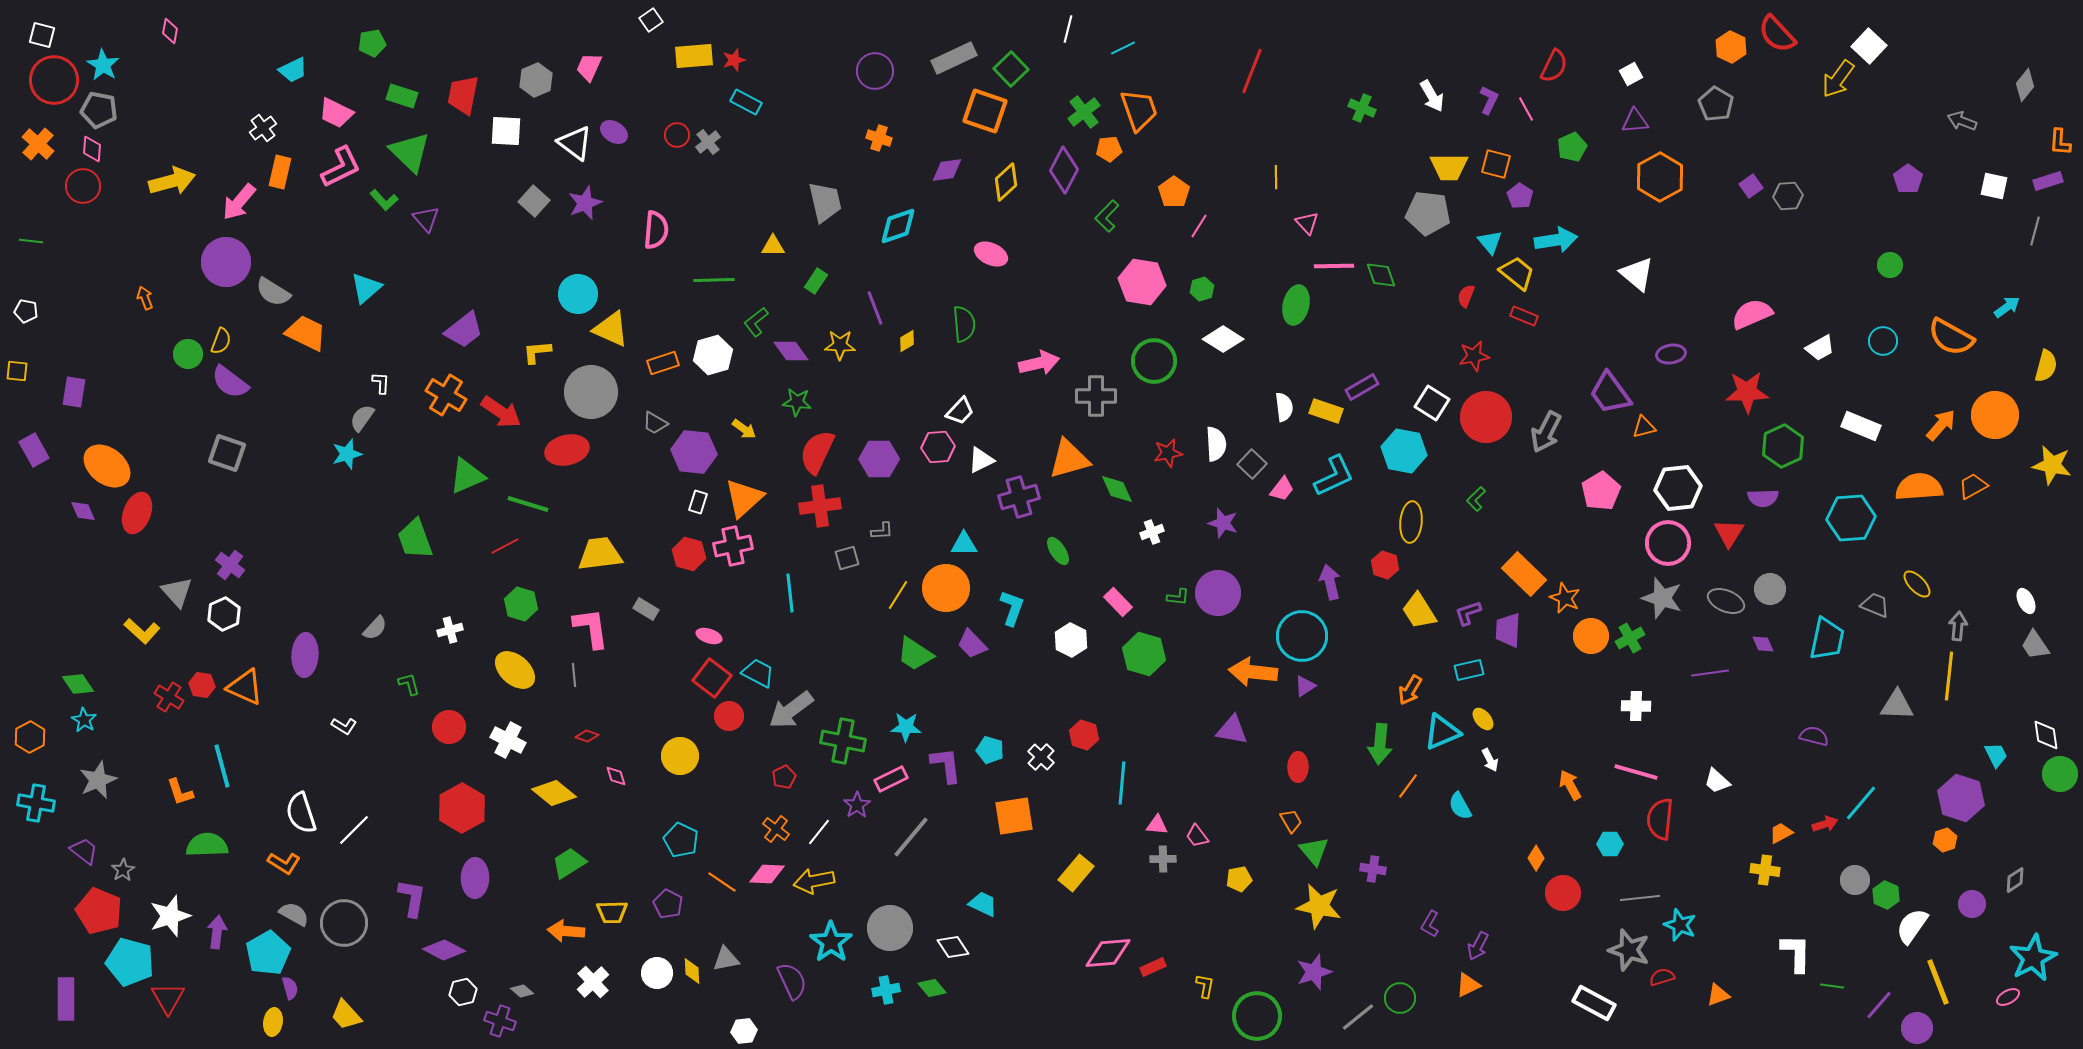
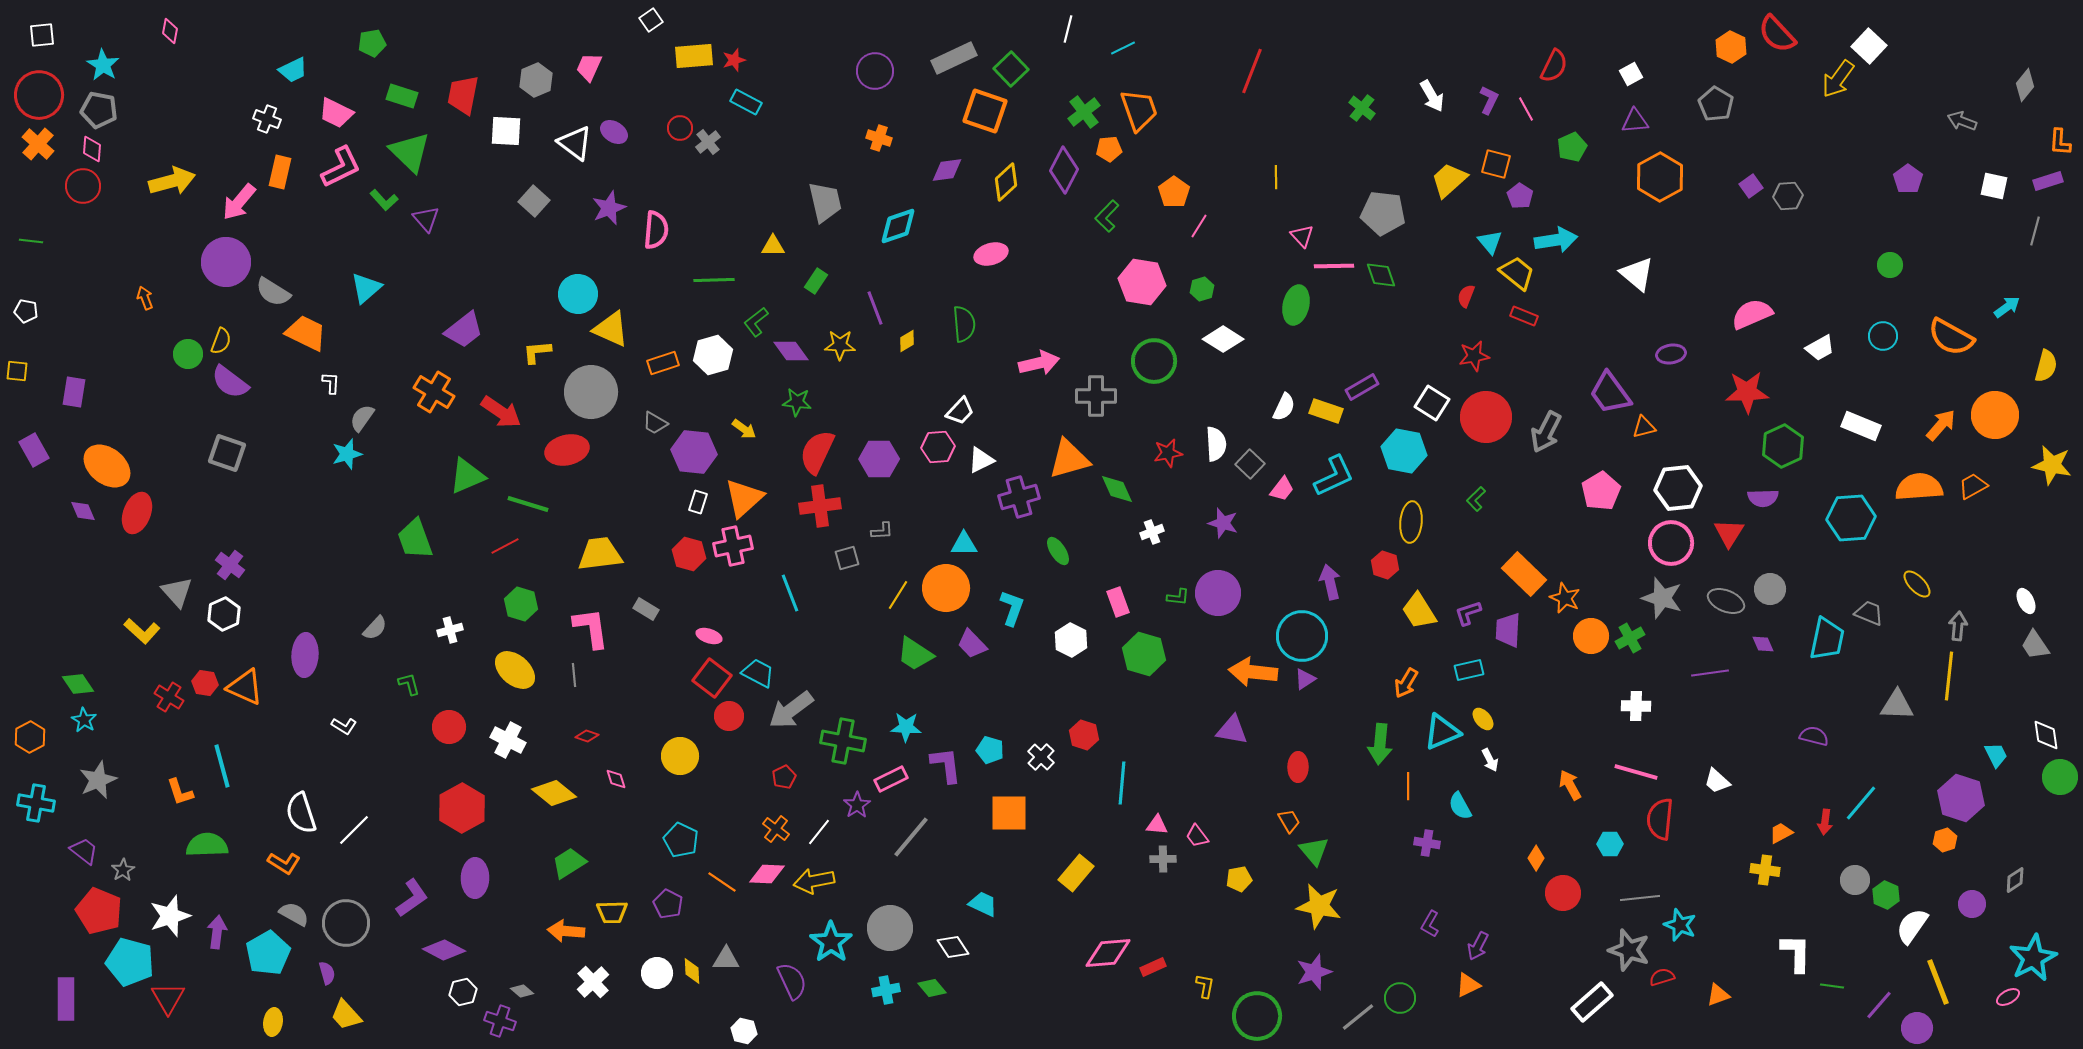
white square at (42, 35): rotated 20 degrees counterclockwise
red circle at (54, 80): moved 15 px left, 15 px down
green cross at (1362, 108): rotated 16 degrees clockwise
white cross at (263, 128): moved 4 px right, 9 px up; rotated 32 degrees counterclockwise
red circle at (677, 135): moved 3 px right, 7 px up
yellow trapezoid at (1449, 167): moved 13 px down; rotated 138 degrees clockwise
purple star at (585, 203): moved 24 px right, 5 px down
gray pentagon at (1428, 213): moved 45 px left
pink triangle at (1307, 223): moved 5 px left, 13 px down
pink ellipse at (991, 254): rotated 40 degrees counterclockwise
cyan circle at (1883, 341): moved 5 px up
white L-shape at (381, 383): moved 50 px left
orange cross at (446, 395): moved 12 px left, 3 px up
white semicircle at (1284, 407): rotated 32 degrees clockwise
gray square at (1252, 464): moved 2 px left
pink circle at (1668, 543): moved 3 px right
cyan line at (790, 593): rotated 15 degrees counterclockwise
pink rectangle at (1118, 602): rotated 24 degrees clockwise
gray trapezoid at (1875, 605): moved 6 px left, 8 px down
red hexagon at (202, 685): moved 3 px right, 2 px up
purple triangle at (1305, 686): moved 7 px up
orange arrow at (1410, 690): moved 4 px left, 7 px up
green circle at (2060, 774): moved 3 px down
pink diamond at (616, 776): moved 3 px down
orange line at (1408, 786): rotated 36 degrees counterclockwise
orange square at (1014, 816): moved 5 px left, 3 px up; rotated 9 degrees clockwise
orange trapezoid at (1291, 821): moved 2 px left
red arrow at (1825, 824): moved 2 px up; rotated 115 degrees clockwise
purple cross at (1373, 869): moved 54 px right, 26 px up
purple L-shape at (412, 898): rotated 45 degrees clockwise
gray circle at (344, 923): moved 2 px right
gray triangle at (726, 959): rotated 12 degrees clockwise
purple semicircle at (290, 988): moved 37 px right, 15 px up
white rectangle at (1594, 1003): moved 2 px left, 1 px up; rotated 69 degrees counterclockwise
white hexagon at (744, 1031): rotated 20 degrees clockwise
